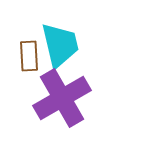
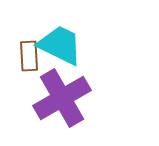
cyan trapezoid: rotated 51 degrees counterclockwise
